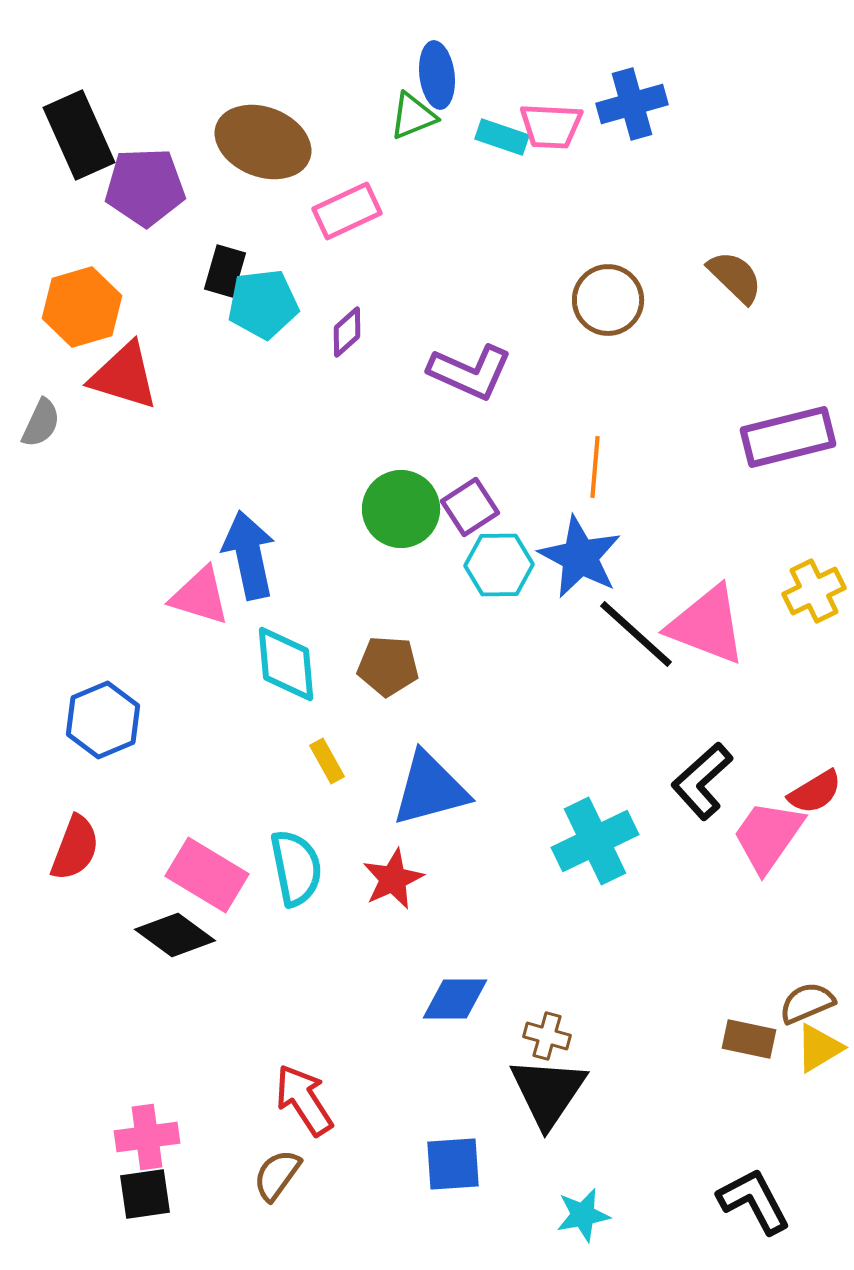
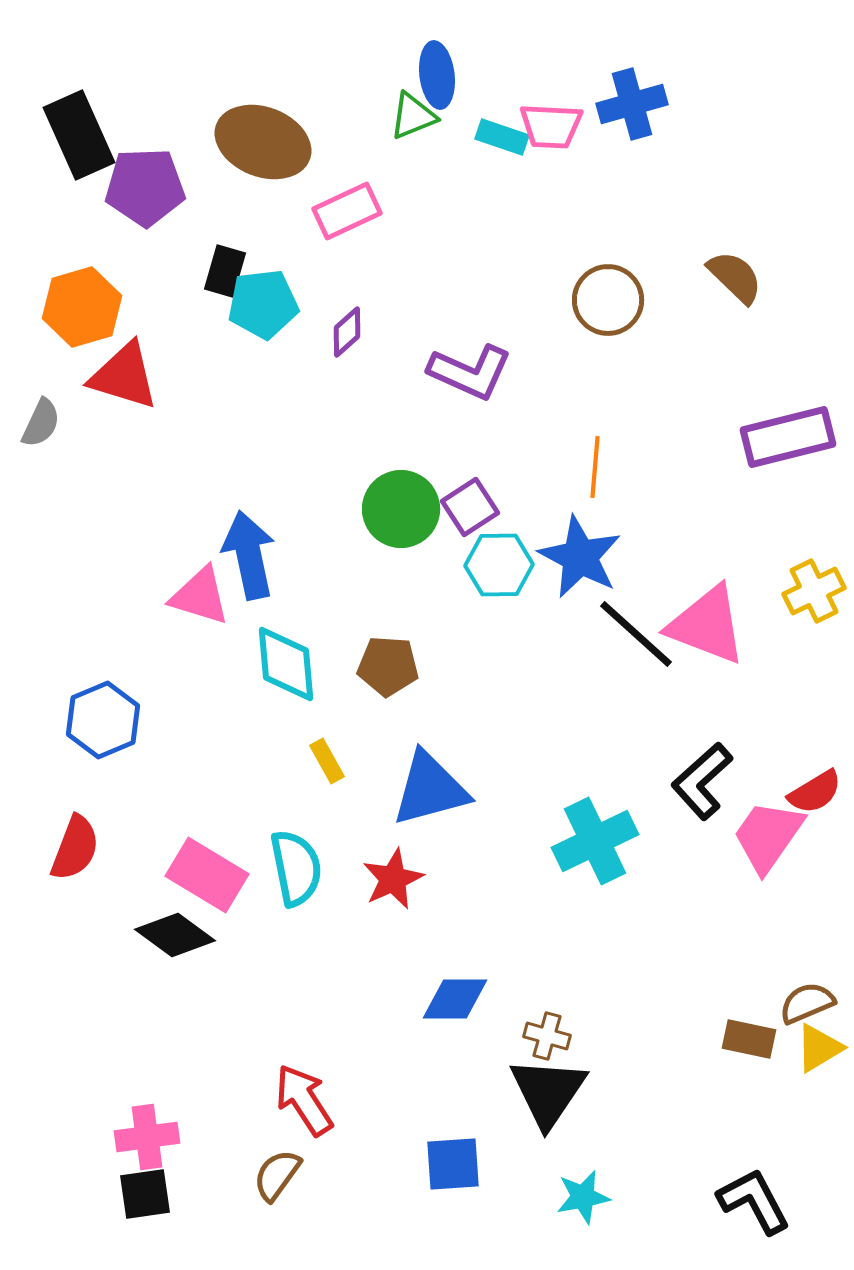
cyan star at (583, 1215): moved 18 px up
